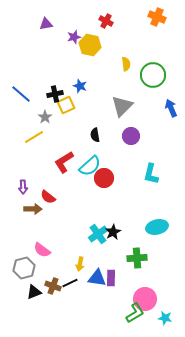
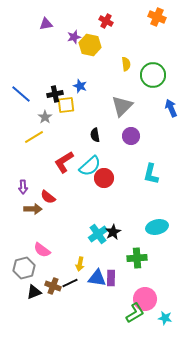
yellow square: rotated 18 degrees clockwise
